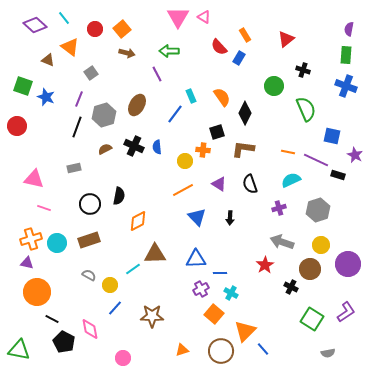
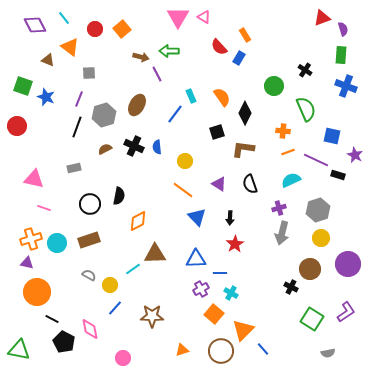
purple diamond at (35, 25): rotated 20 degrees clockwise
purple semicircle at (349, 29): moved 6 px left; rotated 152 degrees clockwise
red triangle at (286, 39): moved 36 px right, 21 px up; rotated 18 degrees clockwise
brown arrow at (127, 53): moved 14 px right, 4 px down
green rectangle at (346, 55): moved 5 px left
black cross at (303, 70): moved 2 px right; rotated 16 degrees clockwise
gray square at (91, 73): moved 2 px left; rotated 32 degrees clockwise
orange cross at (203, 150): moved 80 px right, 19 px up
orange line at (288, 152): rotated 32 degrees counterclockwise
orange line at (183, 190): rotated 65 degrees clockwise
gray arrow at (282, 242): moved 9 px up; rotated 95 degrees counterclockwise
yellow circle at (321, 245): moved 7 px up
red star at (265, 265): moved 30 px left, 21 px up
orange triangle at (245, 331): moved 2 px left, 1 px up
